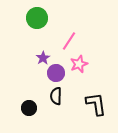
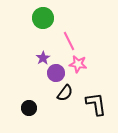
green circle: moved 6 px right
pink line: rotated 60 degrees counterclockwise
pink star: moved 1 px left; rotated 30 degrees clockwise
black semicircle: moved 9 px right, 3 px up; rotated 144 degrees counterclockwise
